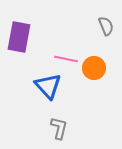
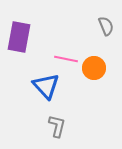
blue triangle: moved 2 px left
gray L-shape: moved 2 px left, 2 px up
